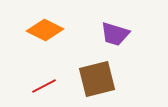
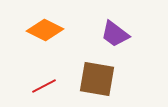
purple trapezoid: rotated 20 degrees clockwise
brown square: rotated 24 degrees clockwise
